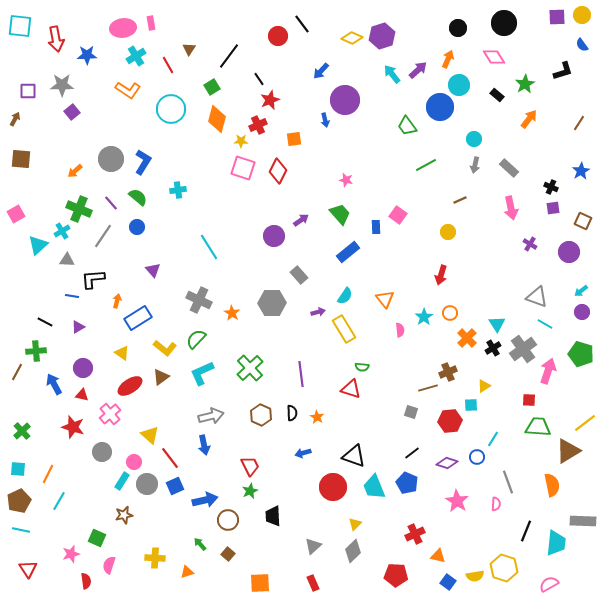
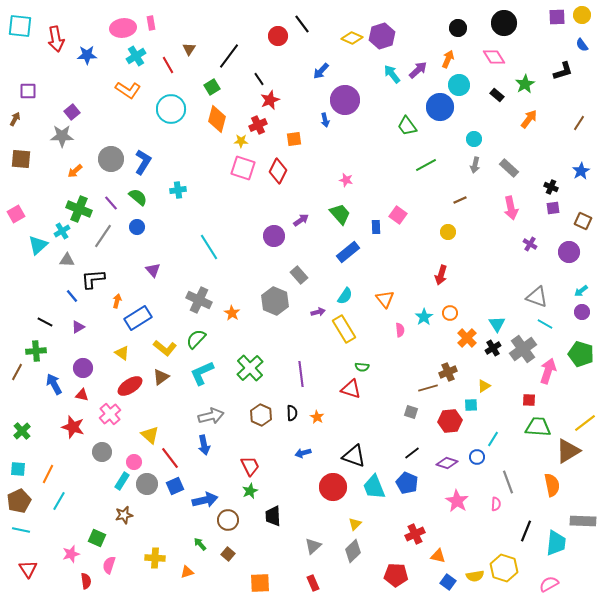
gray star at (62, 85): moved 51 px down
blue line at (72, 296): rotated 40 degrees clockwise
gray hexagon at (272, 303): moved 3 px right, 2 px up; rotated 24 degrees clockwise
